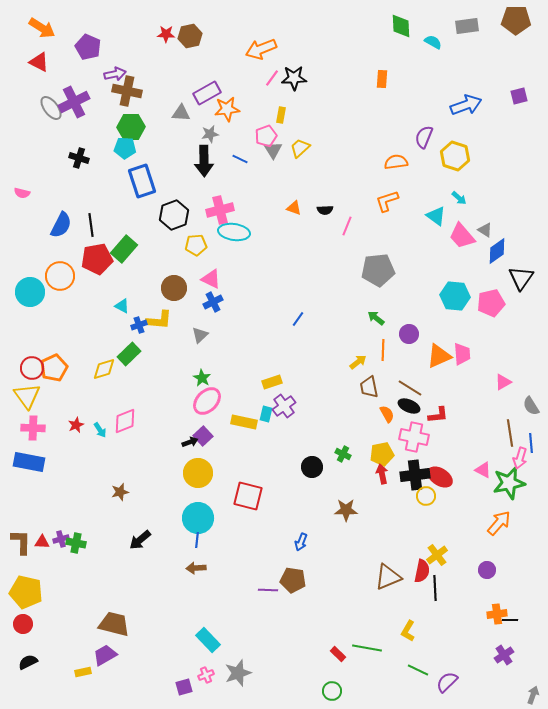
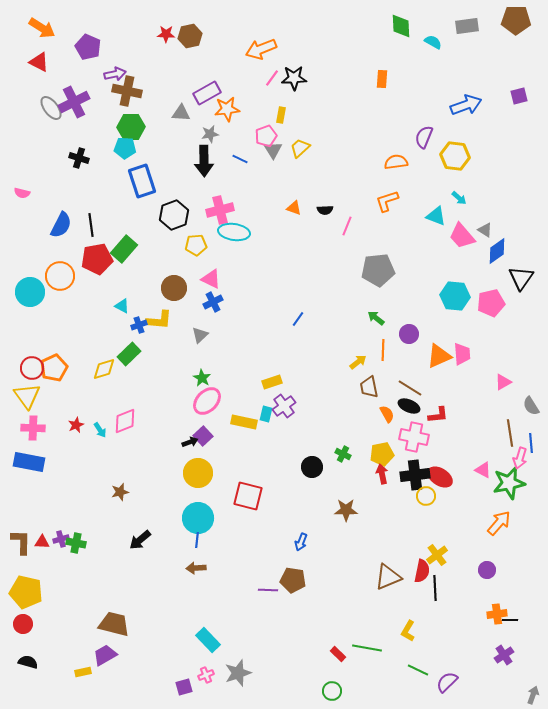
yellow hexagon at (455, 156): rotated 12 degrees counterclockwise
cyan triangle at (436, 216): rotated 15 degrees counterclockwise
black semicircle at (28, 662): rotated 42 degrees clockwise
